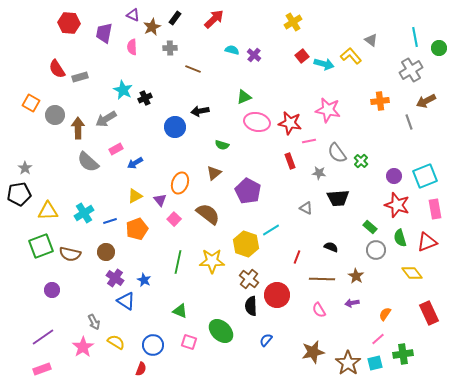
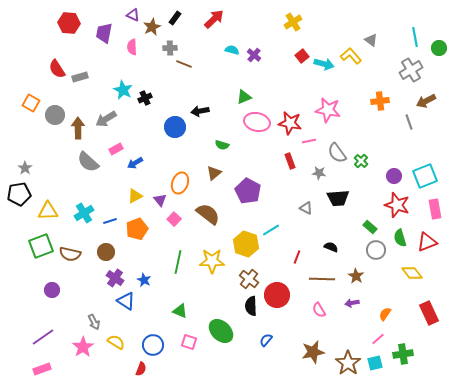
brown line at (193, 69): moved 9 px left, 5 px up
